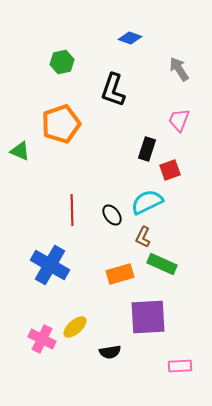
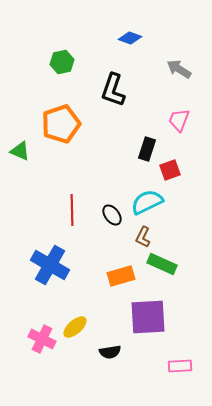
gray arrow: rotated 25 degrees counterclockwise
orange rectangle: moved 1 px right, 2 px down
